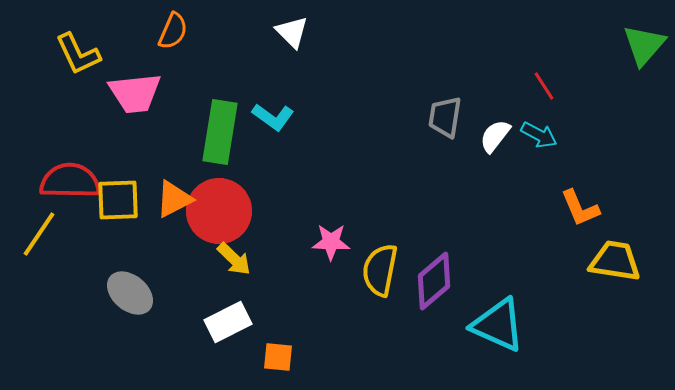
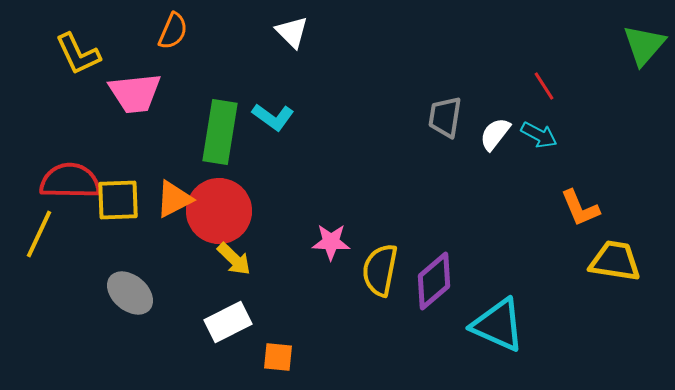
white semicircle: moved 2 px up
yellow line: rotated 9 degrees counterclockwise
